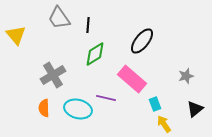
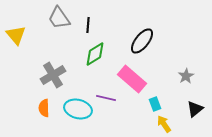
gray star: rotated 14 degrees counterclockwise
